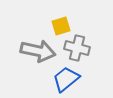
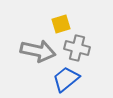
yellow square: moved 2 px up
